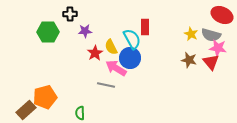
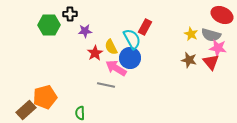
red rectangle: rotated 28 degrees clockwise
green hexagon: moved 1 px right, 7 px up
